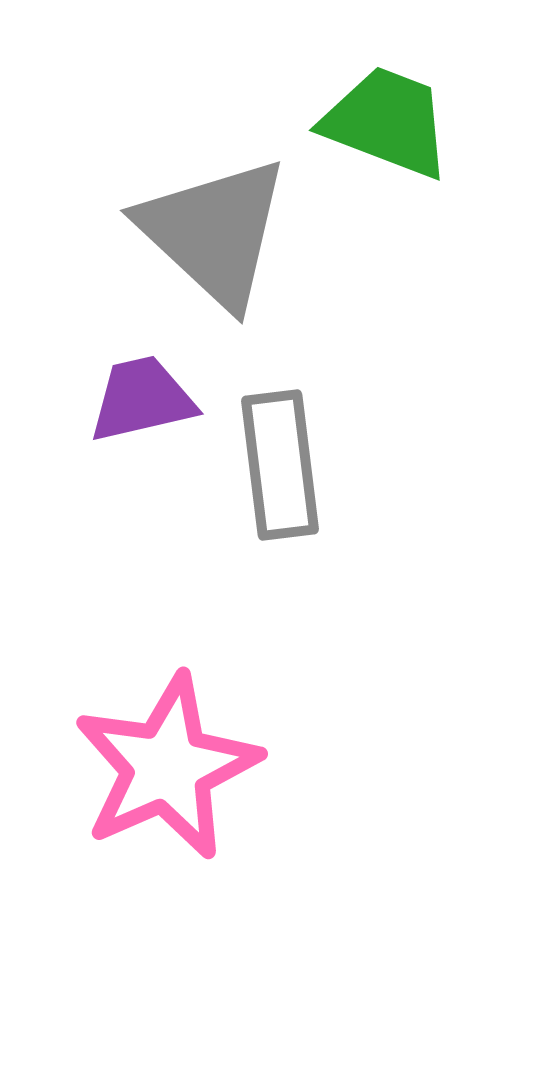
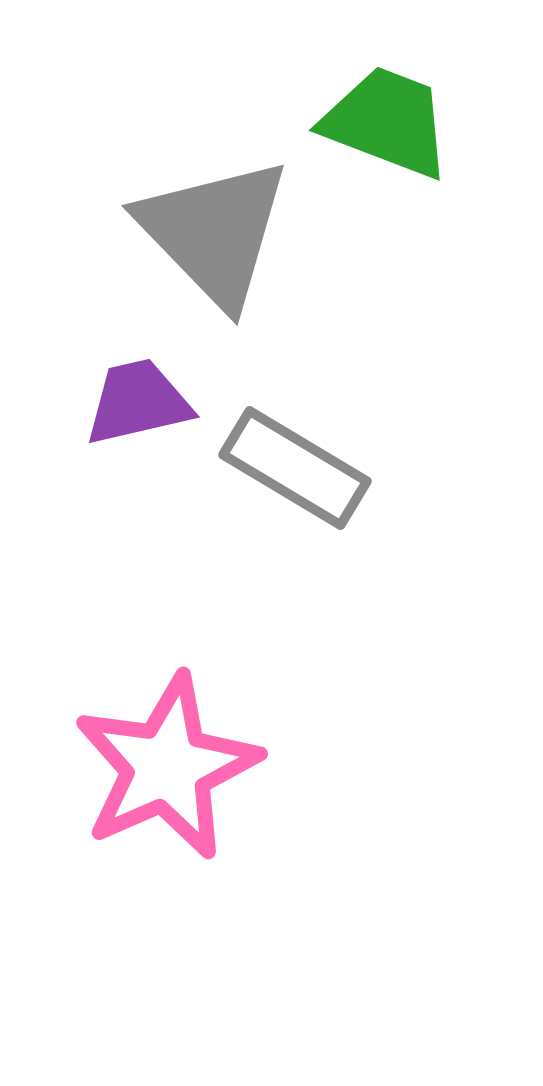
gray triangle: rotated 3 degrees clockwise
purple trapezoid: moved 4 px left, 3 px down
gray rectangle: moved 15 px right, 3 px down; rotated 52 degrees counterclockwise
